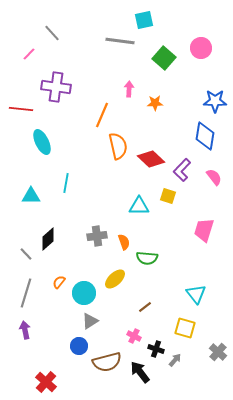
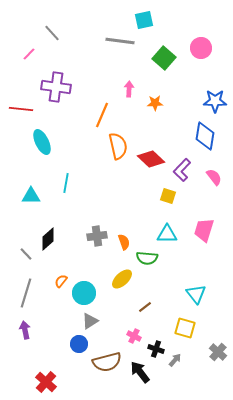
cyan triangle at (139, 206): moved 28 px right, 28 px down
yellow ellipse at (115, 279): moved 7 px right
orange semicircle at (59, 282): moved 2 px right, 1 px up
blue circle at (79, 346): moved 2 px up
